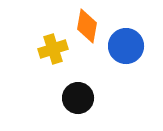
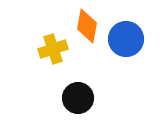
blue circle: moved 7 px up
